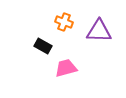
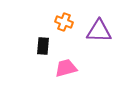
black rectangle: rotated 66 degrees clockwise
